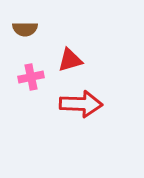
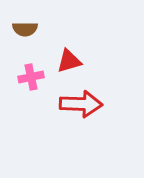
red triangle: moved 1 px left, 1 px down
